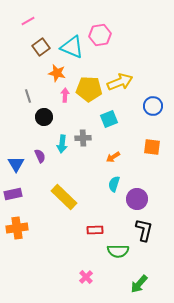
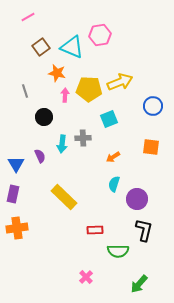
pink line: moved 4 px up
gray line: moved 3 px left, 5 px up
orange square: moved 1 px left
purple rectangle: rotated 66 degrees counterclockwise
